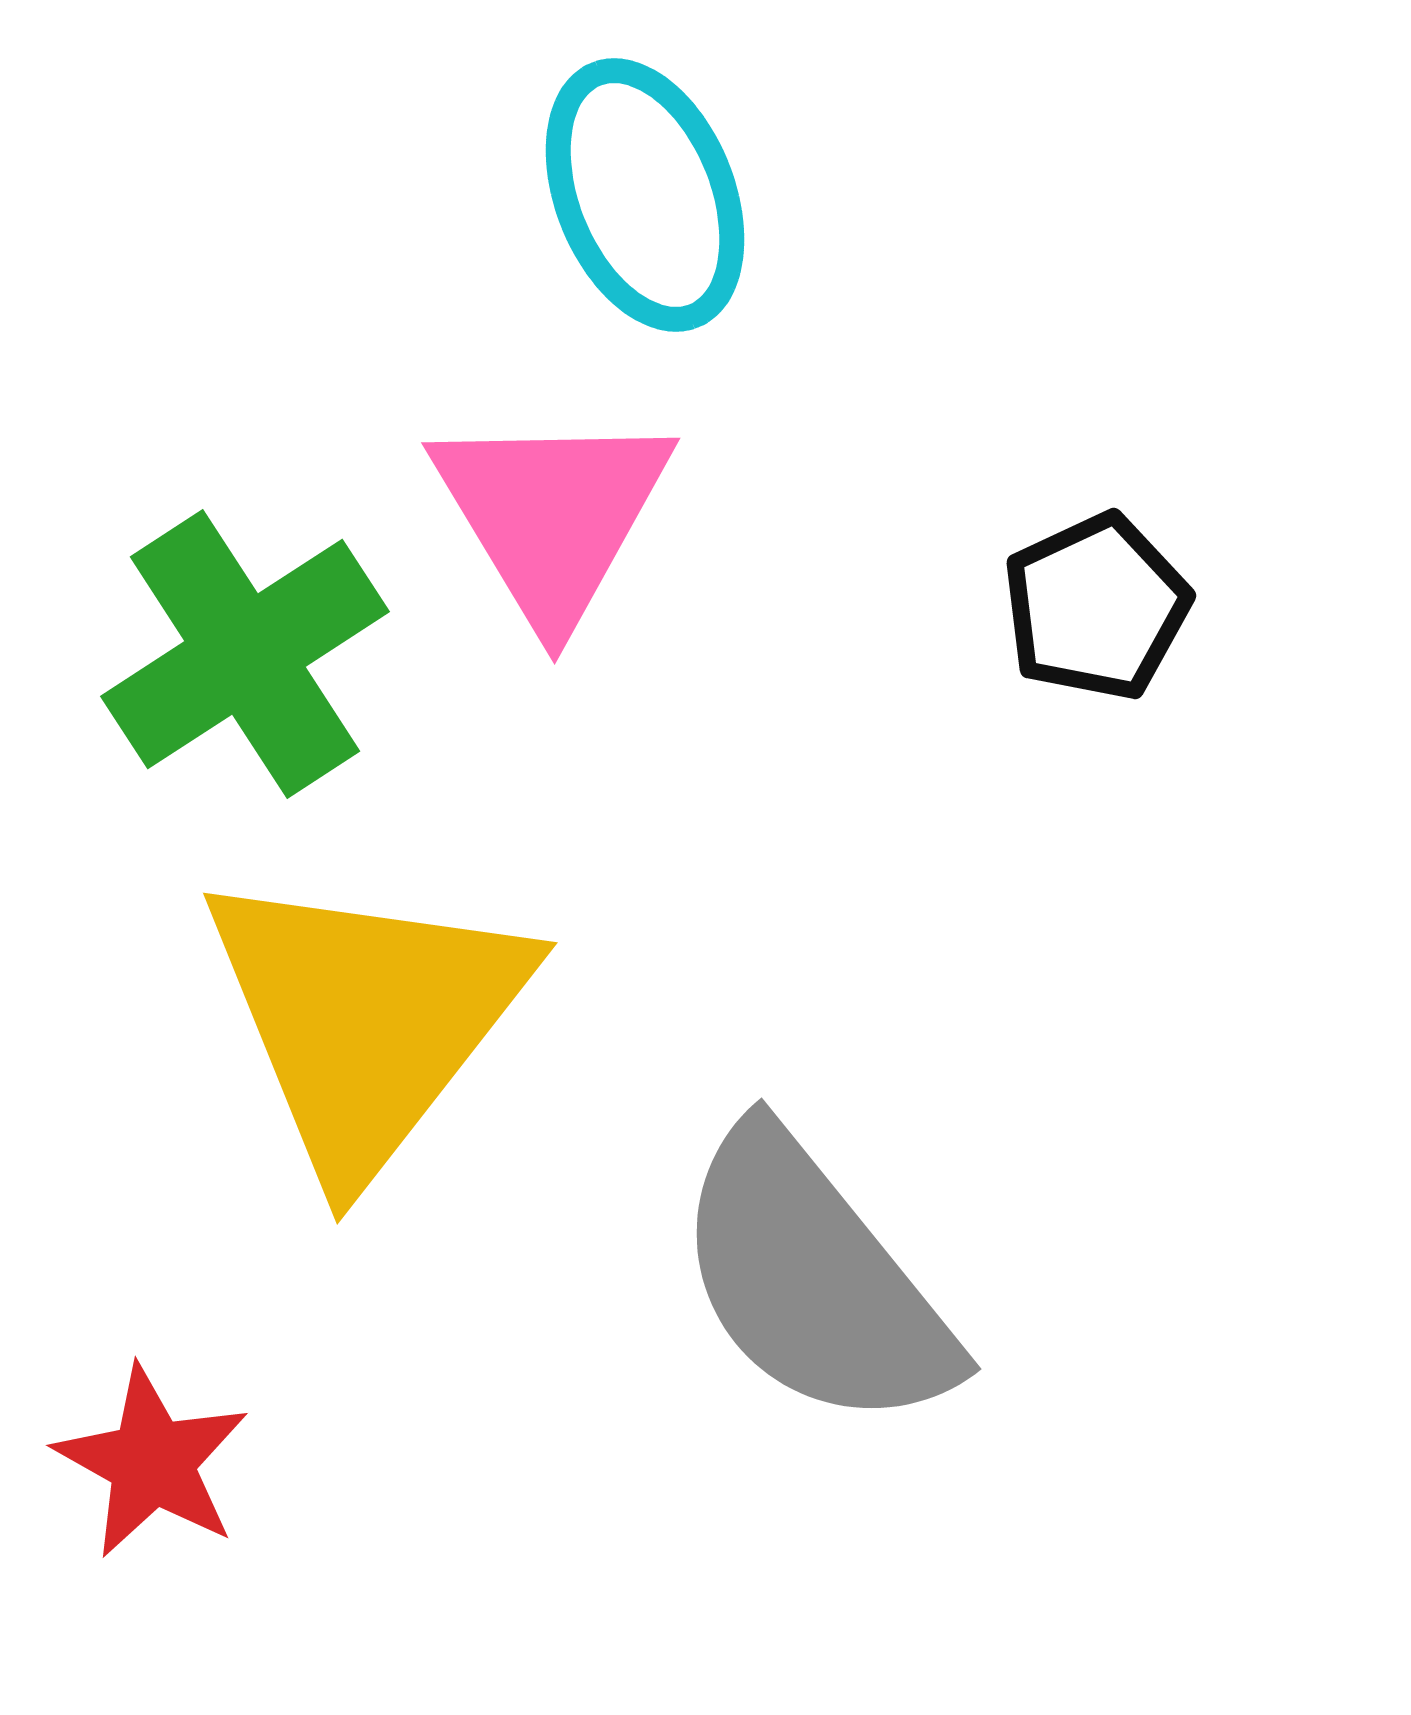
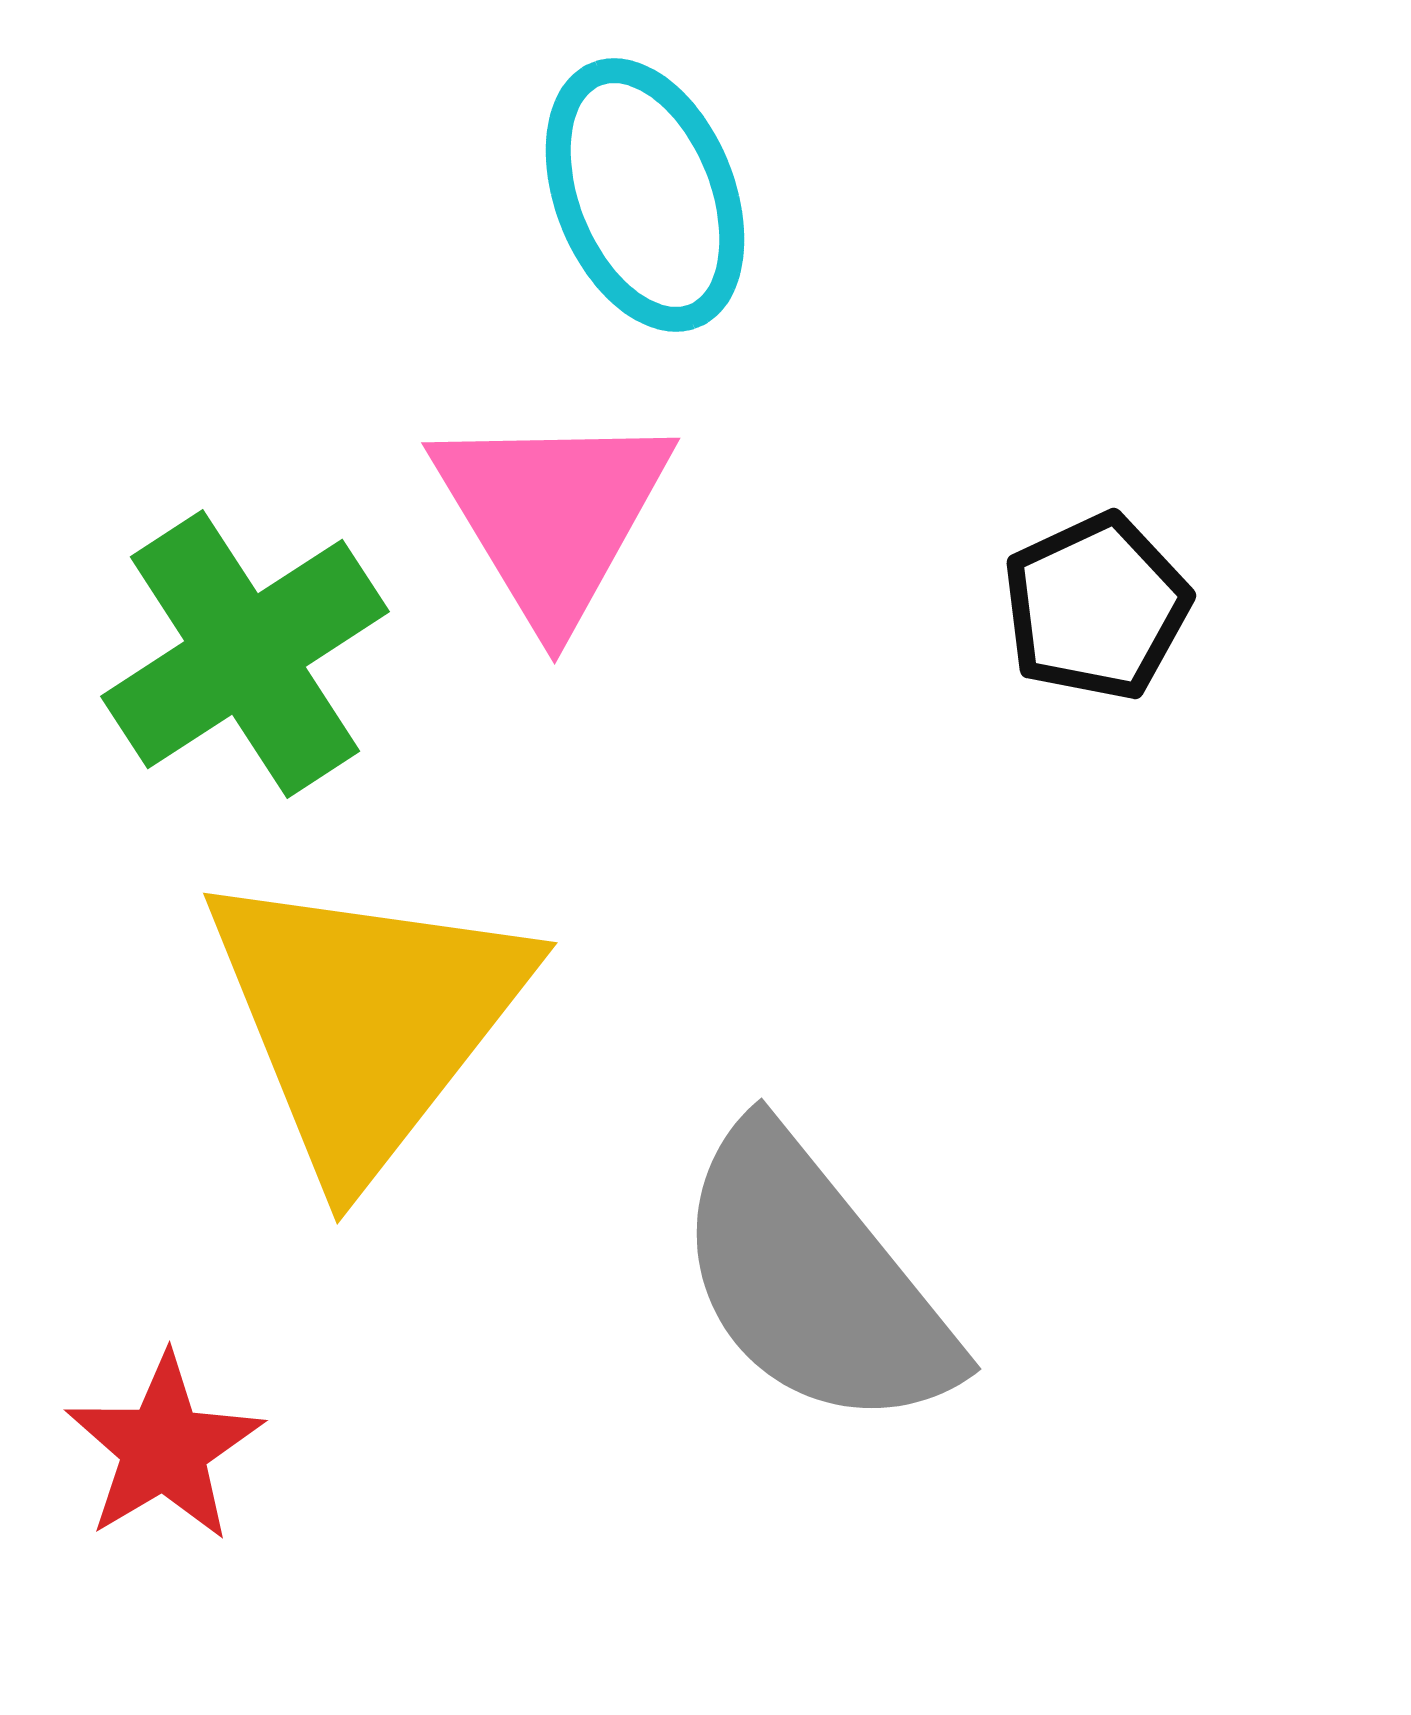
red star: moved 12 px right, 14 px up; rotated 12 degrees clockwise
